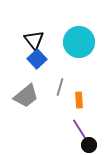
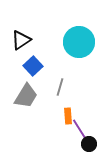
black triangle: moved 13 px left; rotated 35 degrees clockwise
blue square: moved 4 px left, 7 px down
gray trapezoid: rotated 20 degrees counterclockwise
orange rectangle: moved 11 px left, 16 px down
black circle: moved 1 px up
